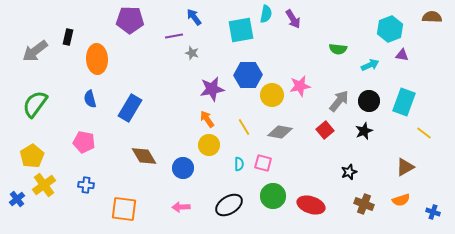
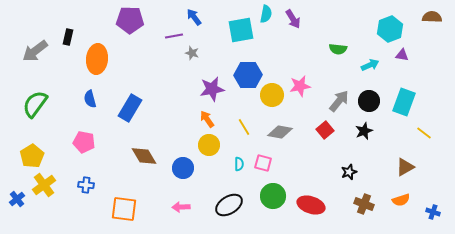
orange ellipse at (97, 59): rotated 8 degrees clockwise
